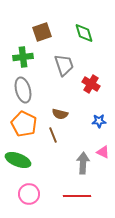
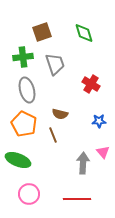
gray trapezoid: moved 9 px left, 1 px up
gray ellipse: moved 4 px right
pink triangle: rotated 24 degrees clockwise
red line: moved 3 px down
